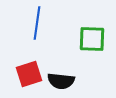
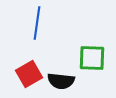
green square: moved 19 px down
red square: rotated 12 degrees counterclockwise
